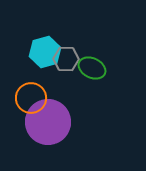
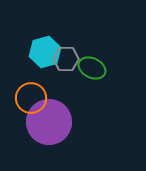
purple circle: moved 1 px right
